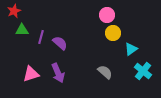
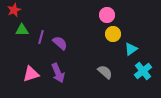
red star: moved 1 px up
yellow circle: moved 1 px down
cyan cross: rotated 12 degrees clockwise
